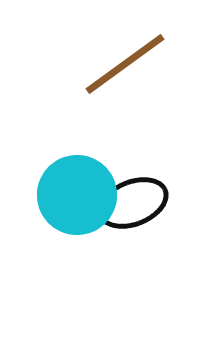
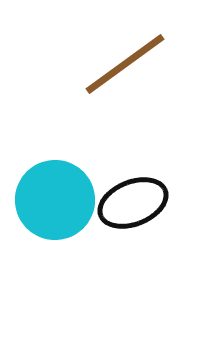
cyan circle: moved 22 px left, 5 px down
